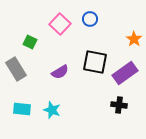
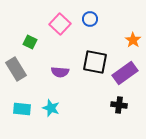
orange star: moved 1 px left, 1 px down
purple semicircle: rotated 36 degrees clockwise
cyan star: moved 1 px left, 2 px up
